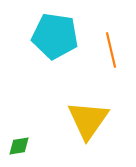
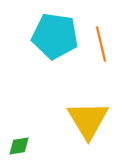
orange line: moved 10 px left, 6 px up
yellow triangle: rotated 6 degrees counterclockwise
